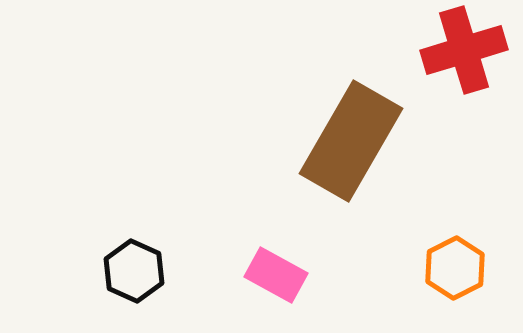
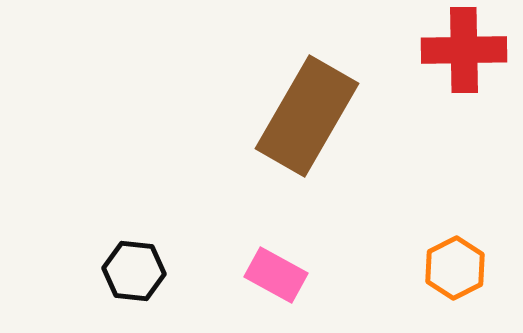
red cross: rotated 16 degrees clockwise
brown rectangle: moved 44 px left, 25 px up
black hexagon: rotated 18 degrees counterclockwise
